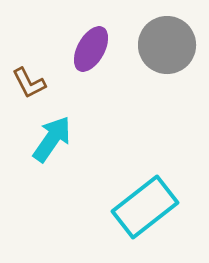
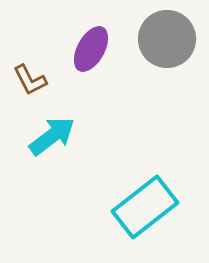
gray circle: moved 6 px up
brown L-shape: moved 1 px right, 3 px up
cyan arrow: moved 3 px up; rotated 18 degrees clockwise
